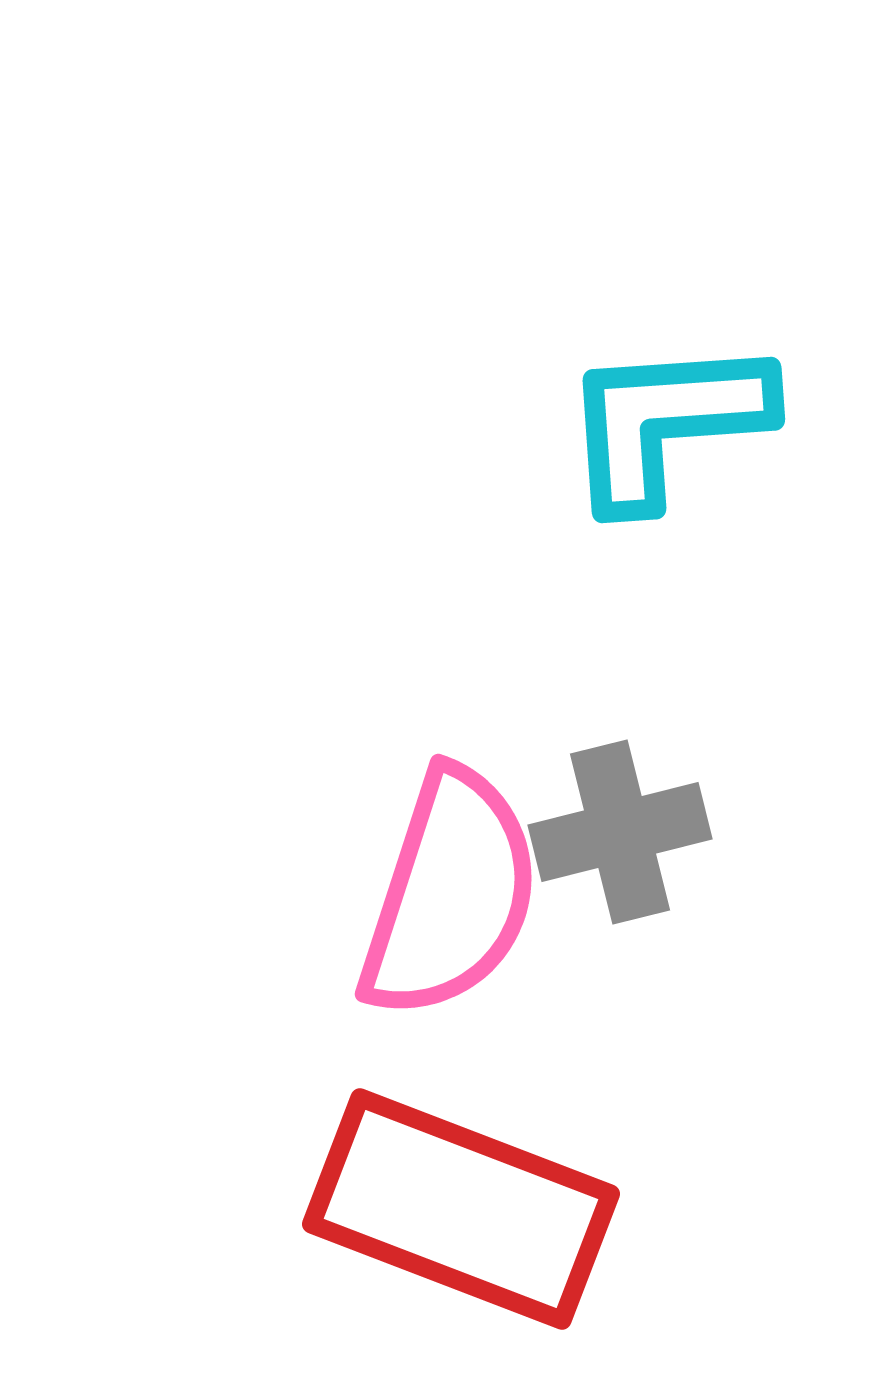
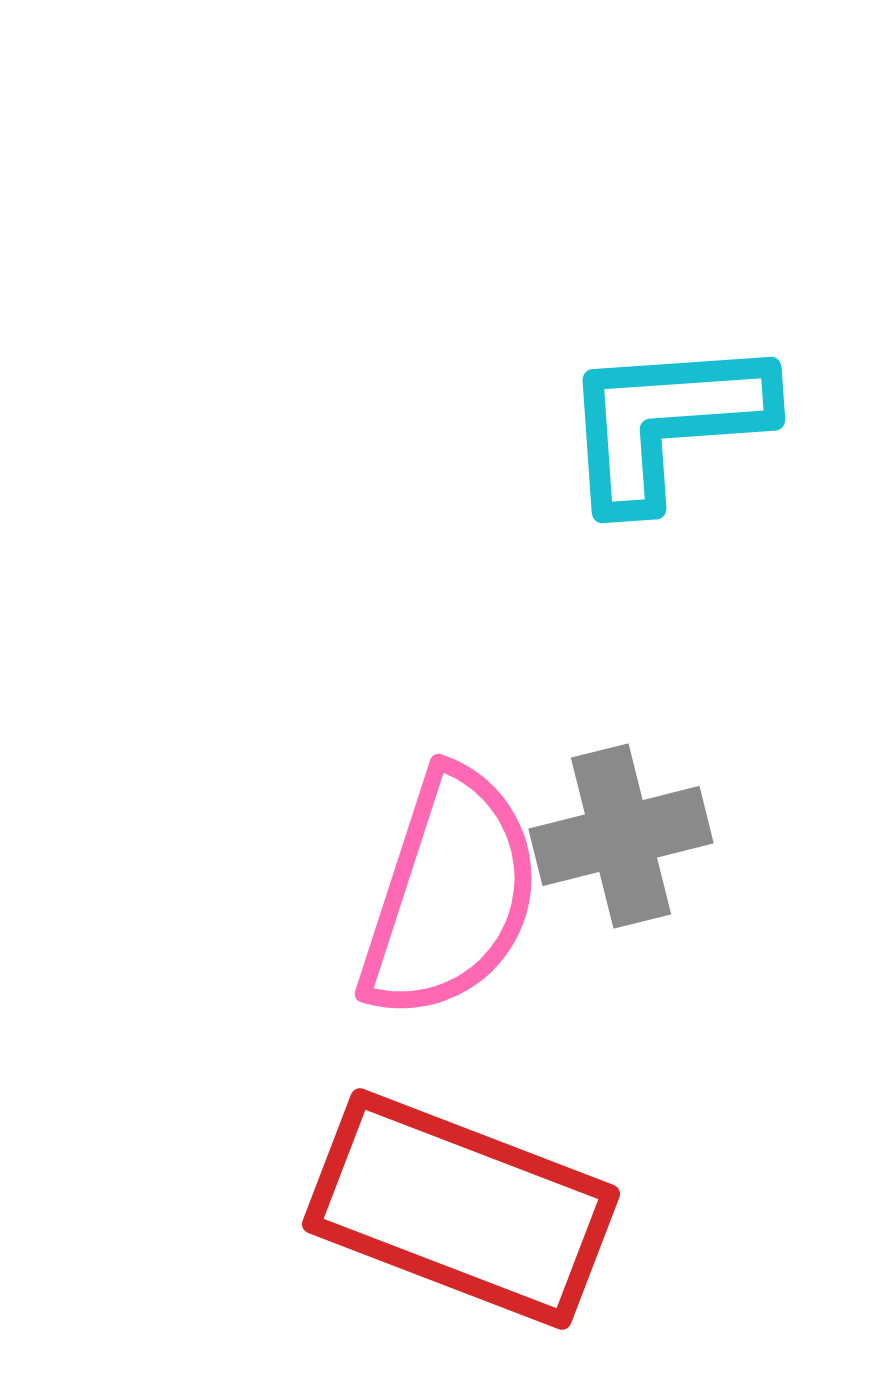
gray cross: moved 1 px right, 4 px down
